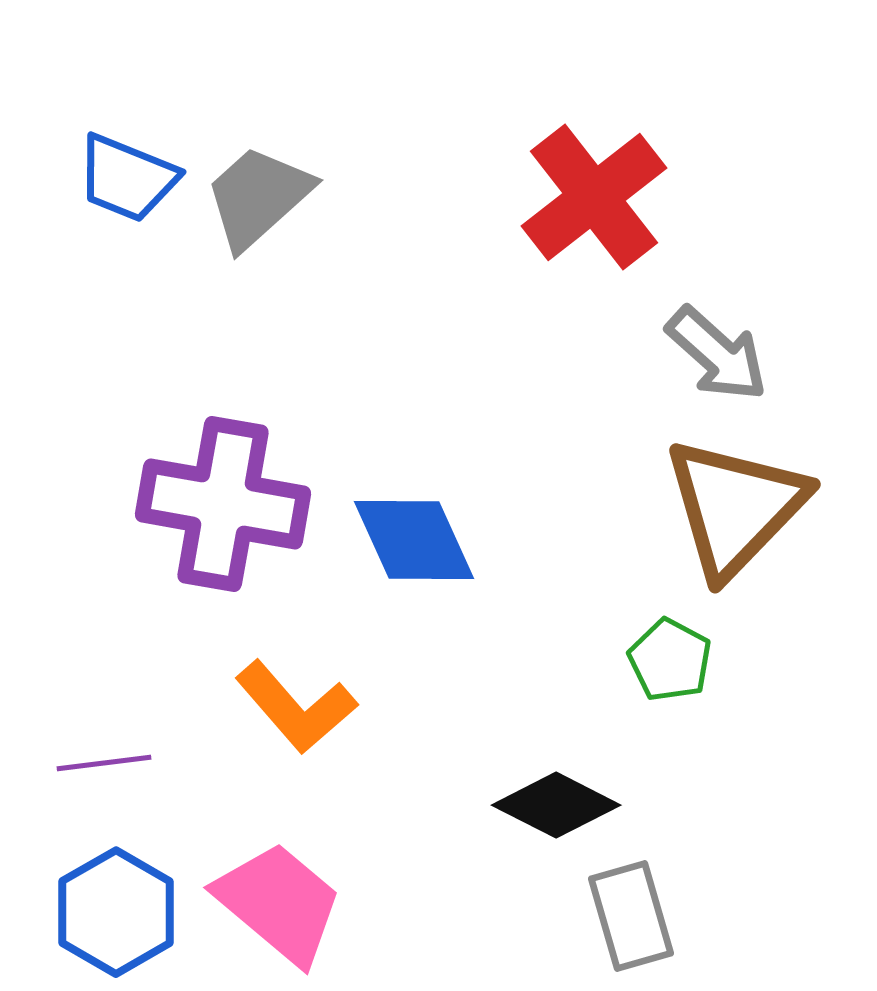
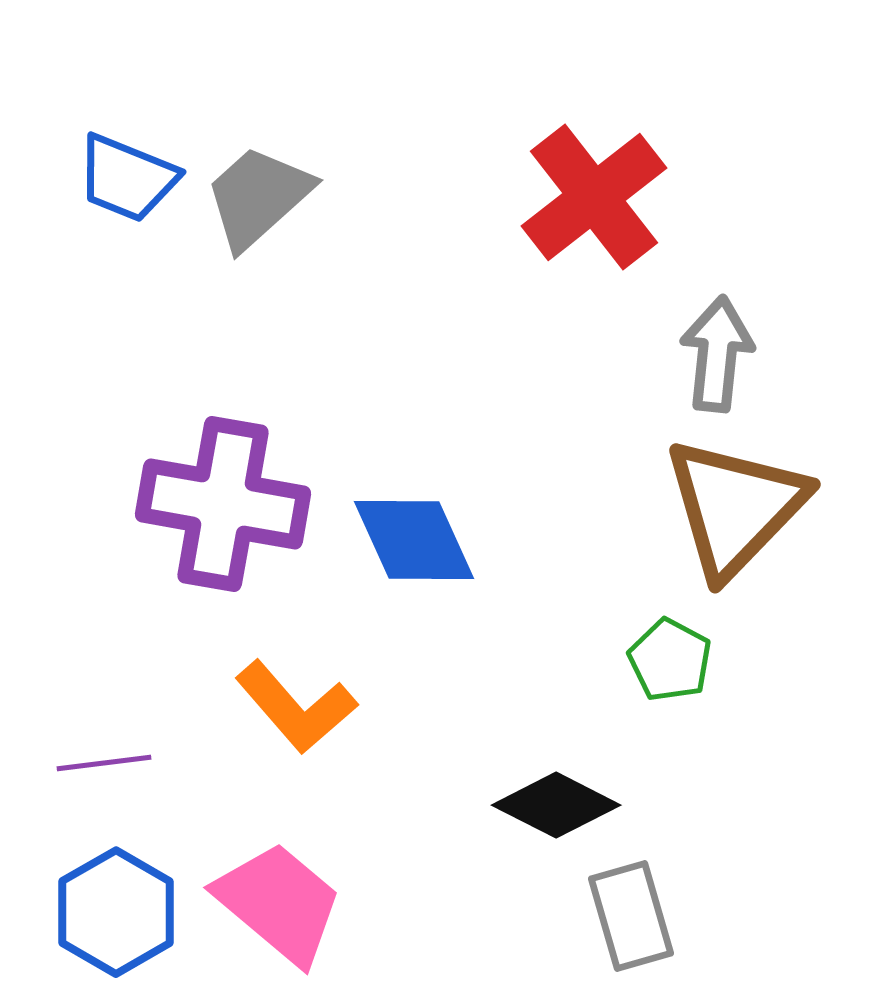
gray arrow: rotated 126 degrees counterclockwise
